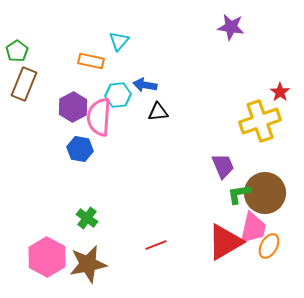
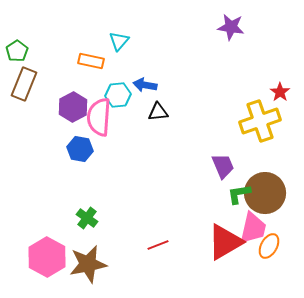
red line: moved 2 px right
